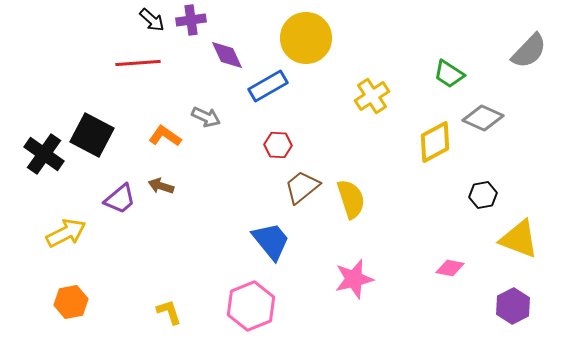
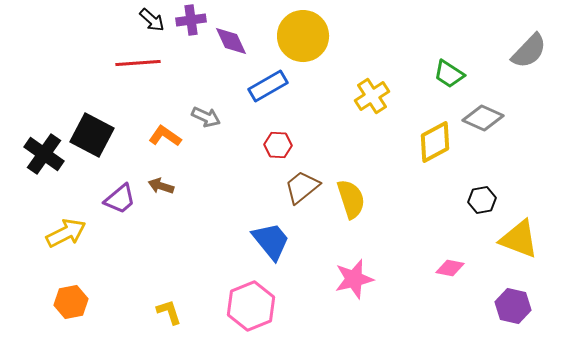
yellow circle: moved 3 px left, 2 px up
purple diamond: moved 4 px right, 14 px up
black hexagon: moved 1 px left, 5 px down
purple hexagon: rotated 20 degrees counterclockwise
